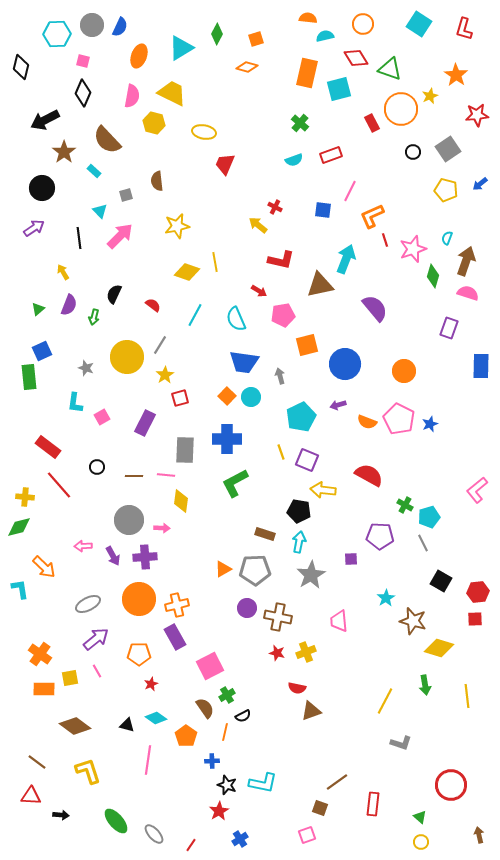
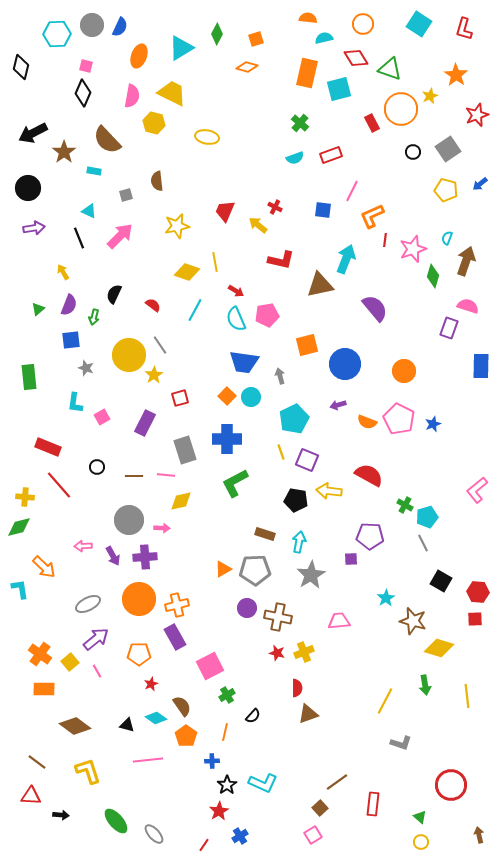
cyan semicircle at (325, 36): moved 1 px left, 2 px down
pink square at (83, 61): moved 3 px right, 5 px down
red star at (477, 115): rotated 15 degrees counterclockwise
black arrow at (45, 120): moved 12 px left, 13 px down
yellow ellipse at (204, 132): moved 3 px right, 5 px down
cyan semicircle at (294, 160): moved 1 px right, 2 px up
red trapezoid at (225, 164): moved 47 px down
cyan rectangle at (94, 171): rotated 32 degrees counterclockwise
black circle at (42, 188): moved 14 px left
pink line at (350, 191): moved 2 px right
cyan triangle at (100, 211): moved 11 px left; rotated 21 degrees counterclockwise
purple arrow at (34, 228): rotated 25 degrees clockwise
black line at (79, 238): rotated 15 degrees counterclockwise
red line at (385, 240): rotated 24 degrees clockwise
red arrow at (259, 291): moved 23 px left
pink semicircle at (468, 293): moved 13 px down
cyan line at (195, 315): moved 5 px up
pink pentagon at (283, 315): moved 16 px left
gray line at (160, 345): rotated 66 degrees counterclockwise
blue square at (42, 351): moved 29 px right, 11 px up; rotated 18 degrees clockwise
yellow circle at (127, 357): moved 2 px right, 2 px up
yellow star at (165, 375): moved 11 px left
cyan pentagon at (301, 417): moved 7 px left, 2 px down
blue star at (430, 424): moved 3 px right
red rectangle at (48, 447): rotated 15 degrees counterclockwise
gray rectangle at (185, 450): rotated 20 degrees counterclockwise
yellow arrow at (323, 490): moved 6 px right, 1 px down
yellow diamond at (181, 501): rotated 70 degrees clockwise
black pentagon at (299, 511): moved 3 px left, 11 px up
cyan pentagon at (429, 517): moved 2 px left
purple pentagon at (380, 536): moved 10 px left
red hexagon at (478, 592): rotated 10 degrees clockwise
pink trapezoid at (339, 621): rotated 90 degrees clockwise
yellow cross at (306, 652): moved 2 px left
yellow square at (70, 678): moved 16 px up; rotated 30 degrees counterclockwise
red semicircle at (297, 688): rotated 102 degrees counterclockwise
brown semicircle at (205, 708): moved 23 px left, 2 px up
brown triangle at (311, 711): moved 3 px left, 3 px down
black semicircle at (243, 716): moved 10 px right; rotated 21 degrees counterclockwise
pink line at (148, 760): rotated 76 degrees clockwise
cyan L-shape at (263, 783): rotated 12 degrees clockwise
black star at (227, 785): rotated 18 degrees clockwise
brown square at (320, 808): rotated 28 degrees clockwise
pink square at (307, 835): moved 6 px right; rotated 12 degrees counterclockwise
blue cross at (240, 839): moved 3 px up
red line at (191, 845): moved 13 px right
